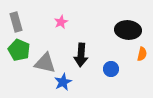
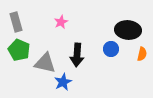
black arrow: moved 4 px left
blue circle: moved 20 px up
